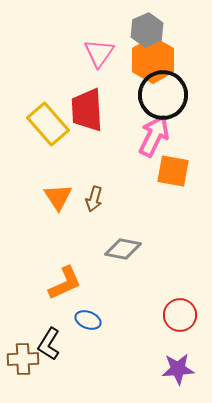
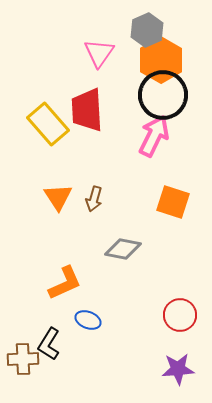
orange hexagon: moved 8 px right
orange square: moved 31 px down; rotated 8 degrees clockwise
